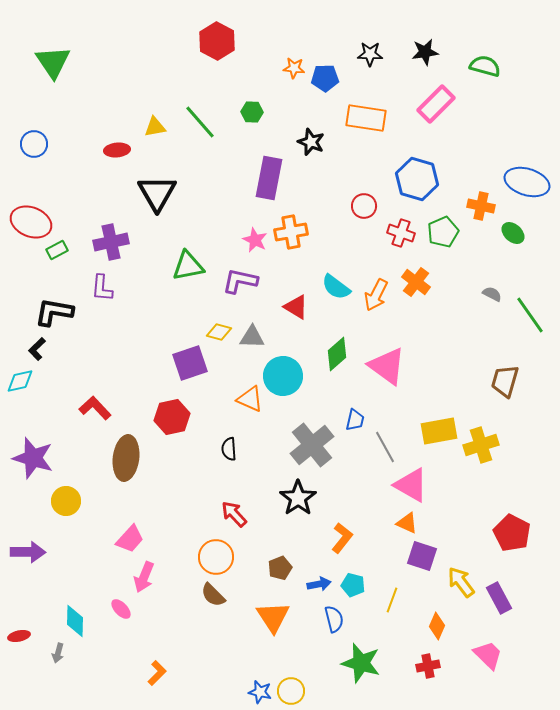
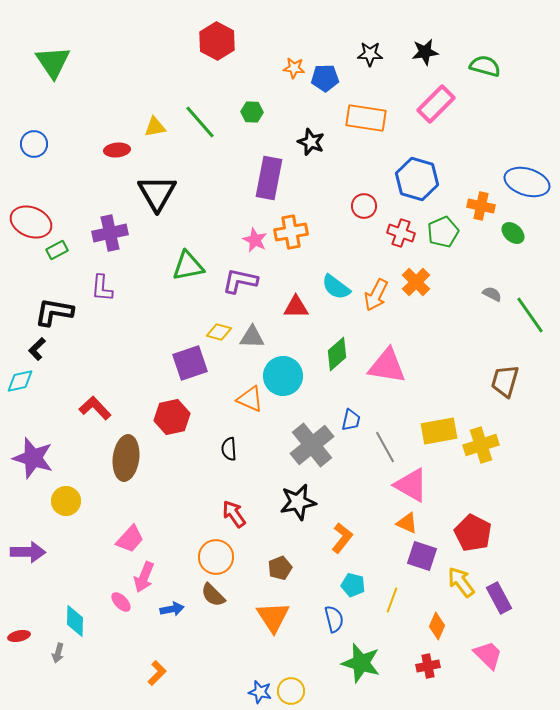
purple cross at (111, 242): moved 1 px left, 9 px up
orange cross at (416, 282): rotated 8 degrees clockwise
red triangle at (296, 307): rotated 32 degrees counterclockwise
pink triangle at (387, 366): rotated 27 degrees counterclockwise
blue trapezoid at (355, 420): moved 4 px left
black star at (298, 498): moved 4 px down; rotated 24 degrees clockwise
red arrow at (234, 514): rotated 8 degrees clockwise
red pentagon at (512, 533): moved 39 px left
blue arrow at (319, 584): moved 147 px left, 25 px down
pink ellipse at (121, 609): moved 7 px up
